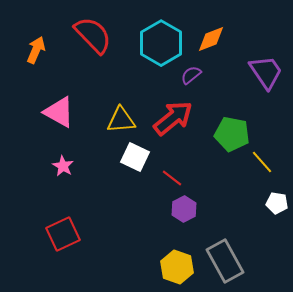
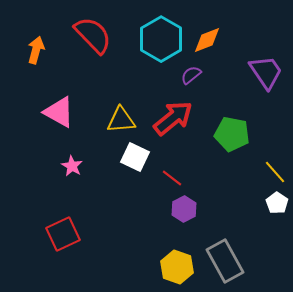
orange diamond: moved 4 px left, 1 px down
cyan hexagon: moved 4 px up
orange arrow: rotated 8 degrees counterclockwise
yellow line: moved 13 px right, 10 px down
pink star: moved 9 px right
white pentagon: rotated 25 degrees clockwise
